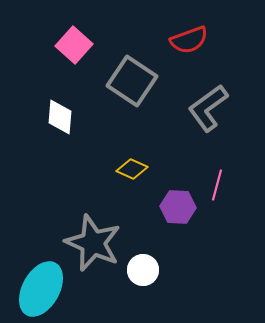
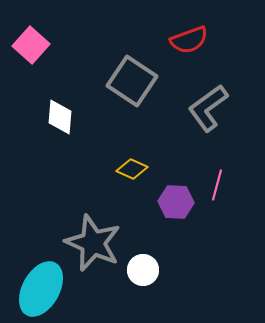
pink square: moved 43 px left
purple hexagon: moved 2 px left, 5 px up
